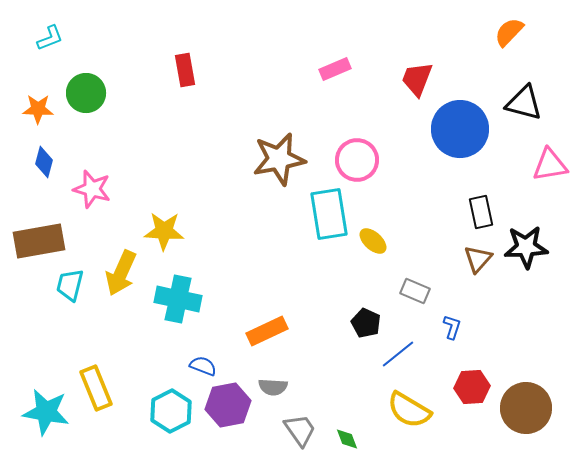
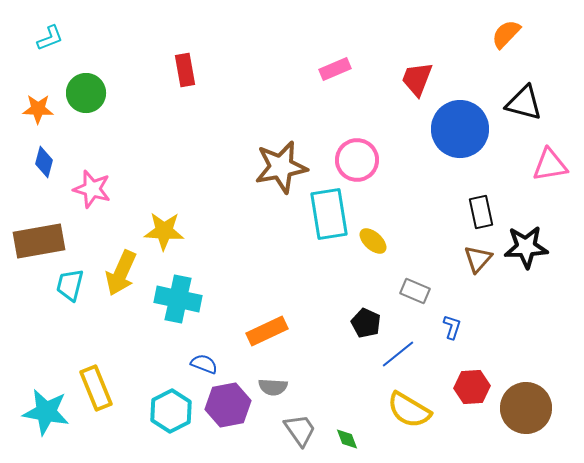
orange semicircle: moved 3 px left, 2 px down
brown star: moved 2 px right, 8 px down
blue semicircle: moved 1 px right, 2 px up
